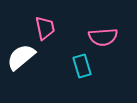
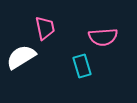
white semicircle: rotated 8 degrees clockwise
